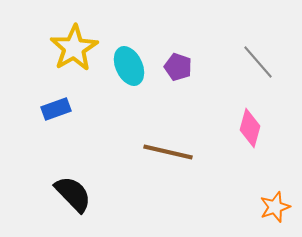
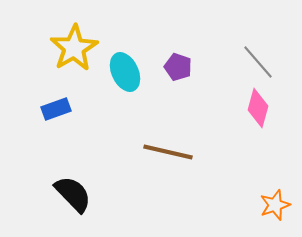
cyan ellipse: moved 4 px left, 6 px down
pink diamond: moved 8 px right, 20 px up
orange star: moved 2 px up
